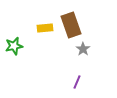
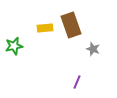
gray star: moved 10 px right; rotated 16 degrees counterclockwise
